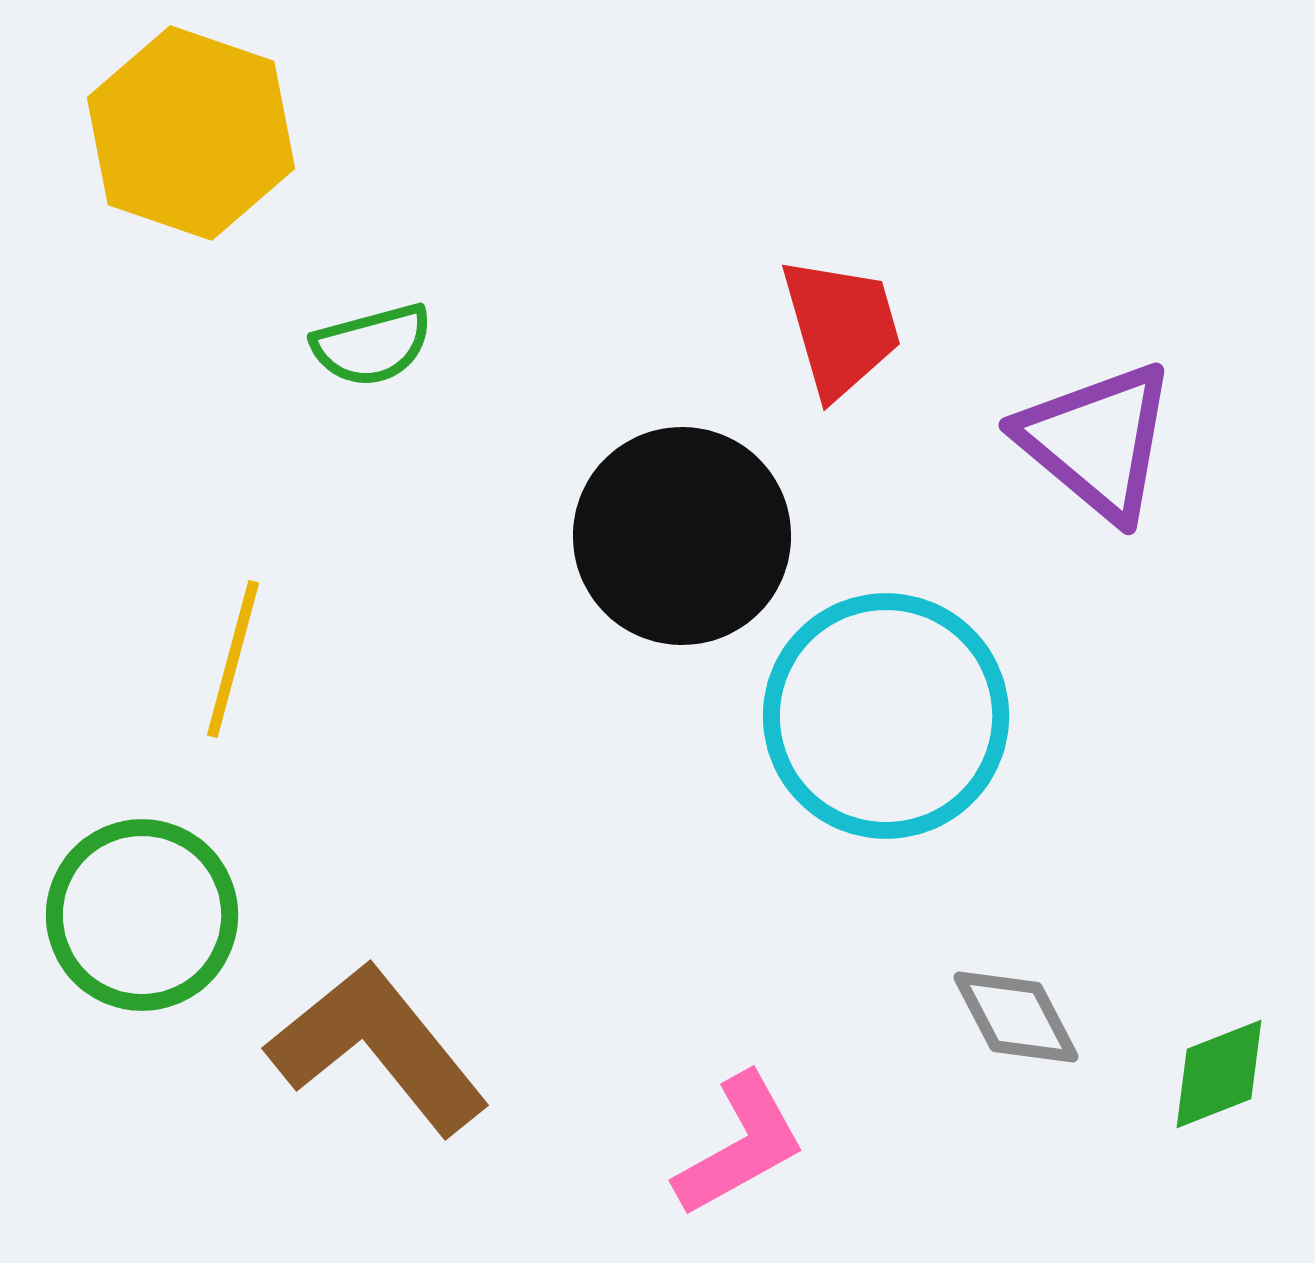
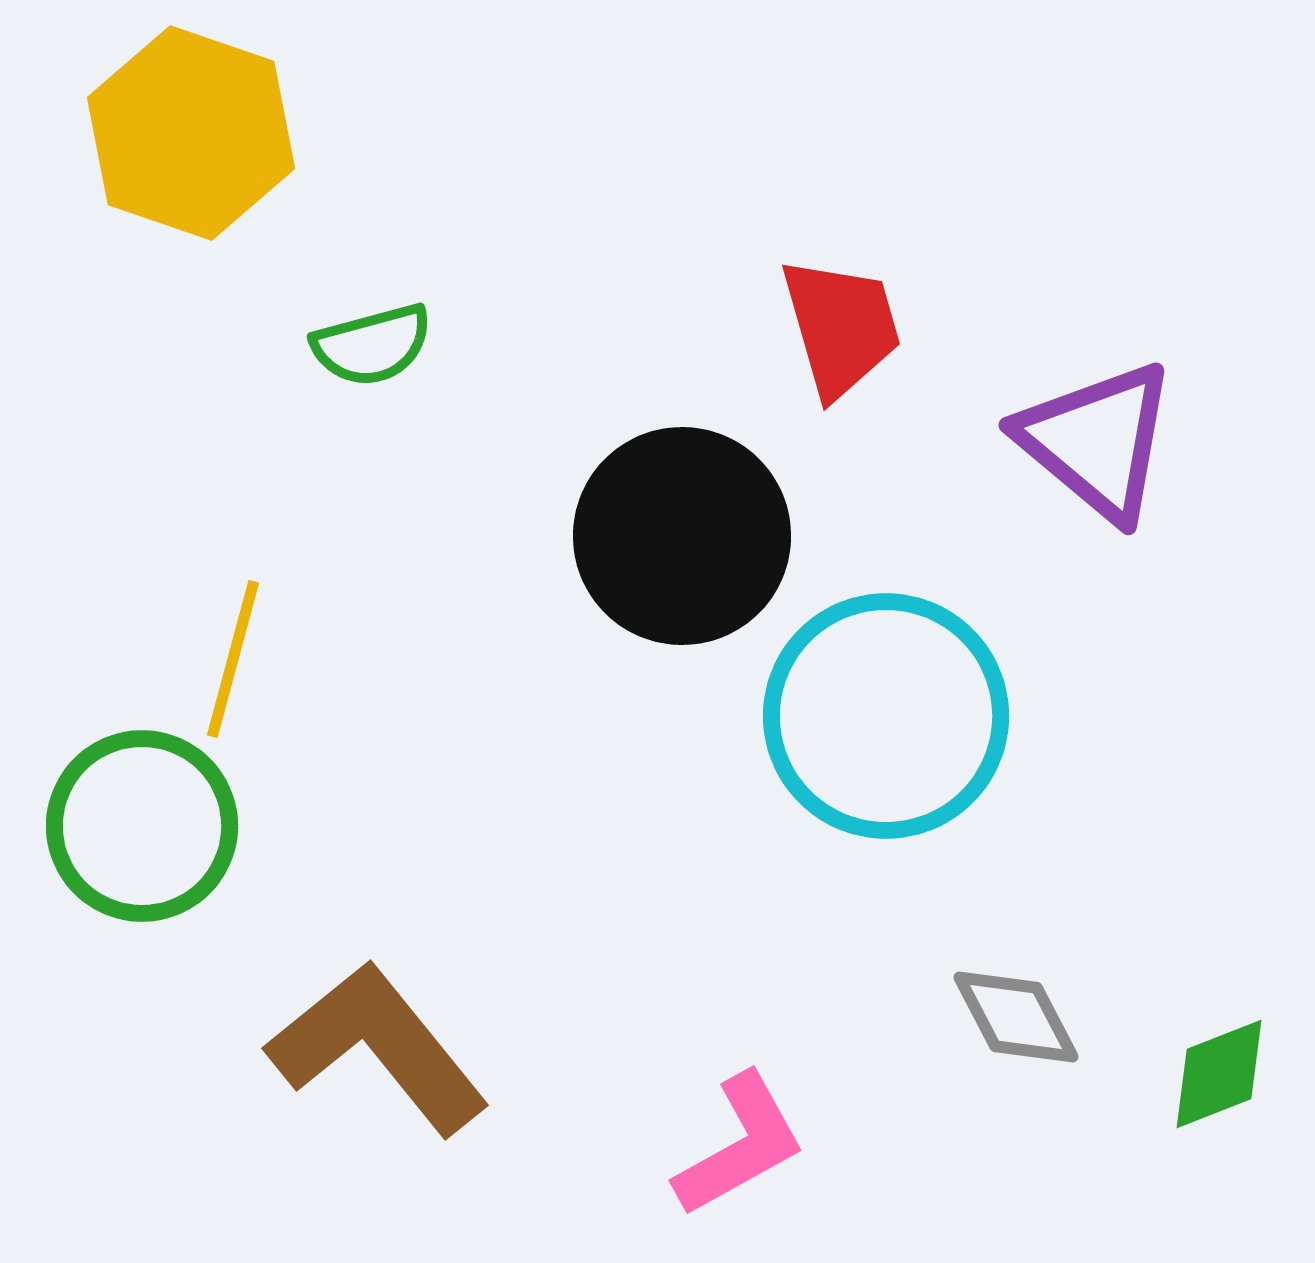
green circle: moved 89 px up
